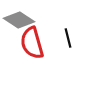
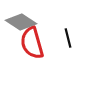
gray diamond: moved 2 px right, 2 px down
